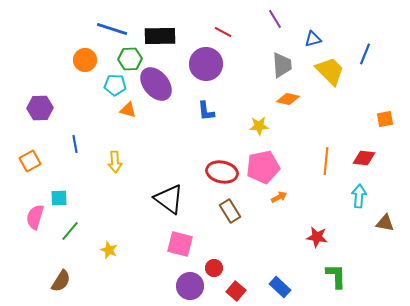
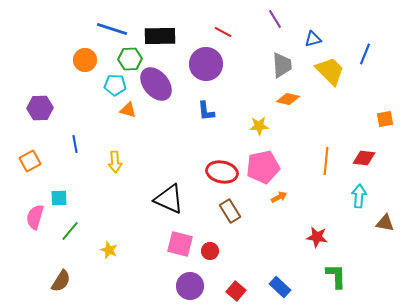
black triangle at (169, 199): rotated 12 degrees counterclockwise
red circle at (214, 268): moved 4 px left, 17 px up
